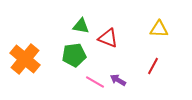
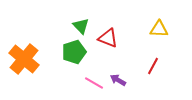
green triangle: rotated 36 degrees clockwise
green pentagon: moved 3 px up; rotated 10 degrees counterclockwise
orange cross: moved 1 px left
pink line: moved 1 px left, 1 px down
